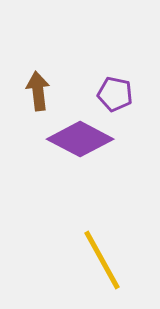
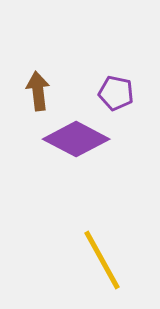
purple pentagon: moved 1 px right, 1 px up
purple diamond: moved 4 px left
